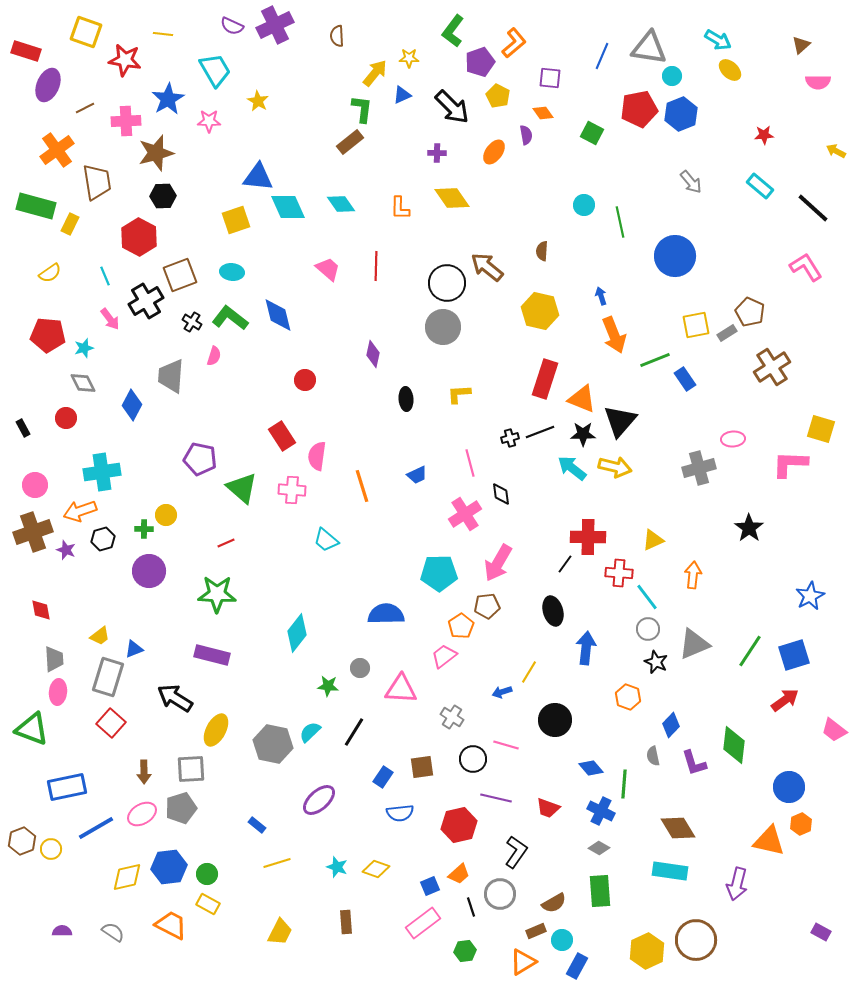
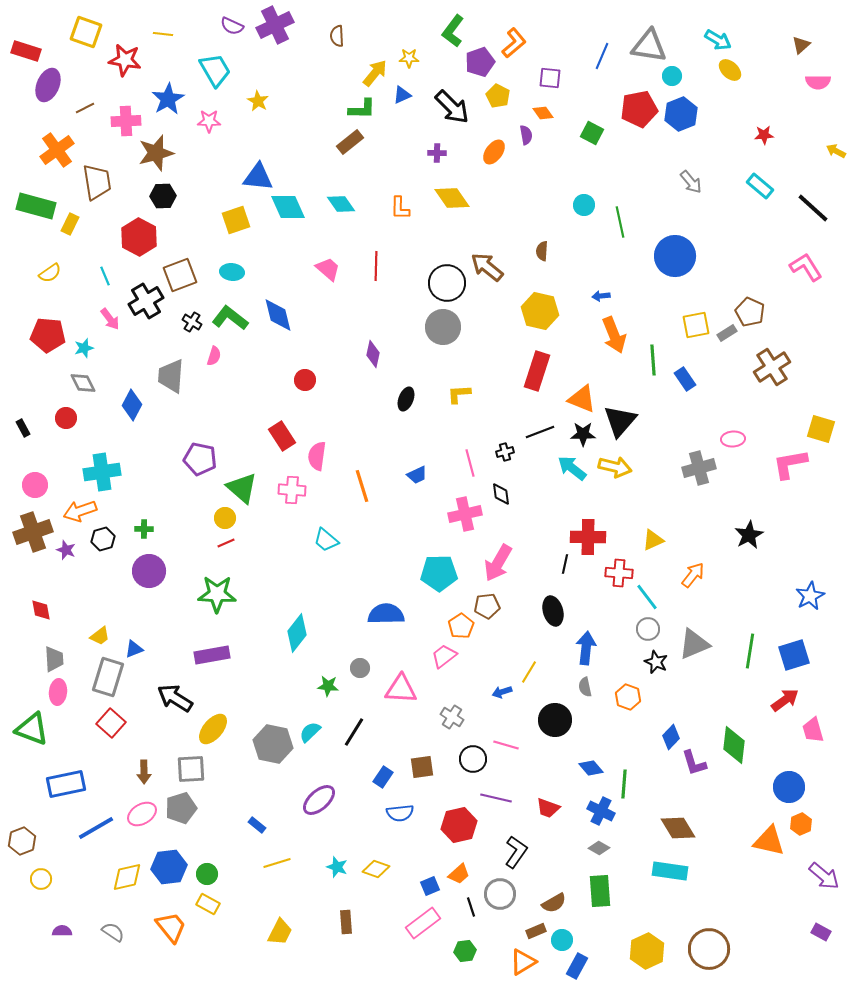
gray triangle at (649, 48): moved 2 px up
green L-shape at (362, 109): rotated 84 degrees clockwise
blue arrow at (601, 296): rotated 78 degrees counterclockwise
green line at (655, 360): moved 2 px left; rotated 72 degrees counterclockwise
red rectangle at (545, 379): moved 8 px left, 8 px up
black ellipse at (406, 399): rotated 25 degrees clockwise
black cross at (510, 438): moved 5 px left, 14 px down
pink L-shape at (790, 464): rotated 12 degrees counterclockwise
pink cross at (465, 514): rotated 20 degrees clockwise
yellow circle at (166, 515): moved 59 px right, 3 px down
black star at (749, 528): moved 7 px down; rotated 8 degrees clockwise
black line at (565, 564): rotated 24 degrees counterclockwise
orange arrow at (693, 575): rotated 32 degrees clockwise
green line at (750, 651): rotated 24 degrees counterclockwise
purple rectangle at (212, 655): rotated 24 degrees counterclockwise
blue diamond at (671, 725): moved 12 px down
yellow ellipse at (216, 730): moved 3 px left, 1 px up; rotated 12 degrees clockwise
pink trapezoid at (834, 730): moved 21 px left; rotated 36 degrees clockwise
gray semicircle at (653, 756): moved 68 px left, 69 px up
blue rectangle at (67, 787): moved 1 px left, 3 px up
yellow circle at (51, 849): moved 10 px left, 30 px down
purple arrow at (737, 884): moved 87 px right, 8 px up; rotated 64 degrees counterclockwise
orange trapezoid at (171, 925): moved 2 px down; rotated 24 degrees clockwise
brown circle at (696, 940): moved 13 px right, 9 px down
